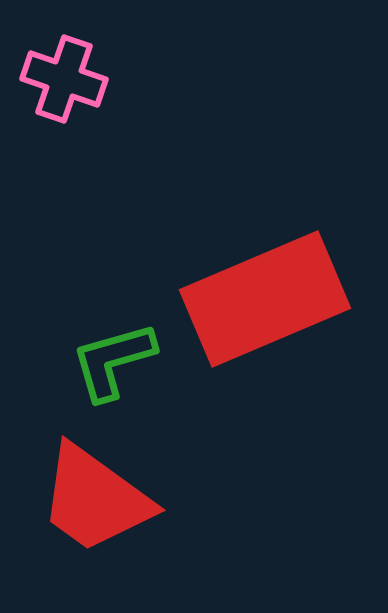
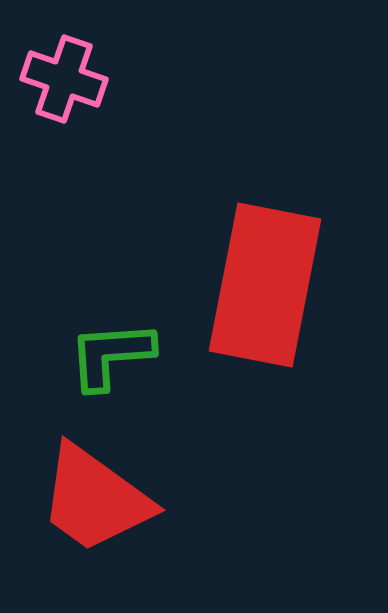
red rectangle: moved 14 px up; rotated 56 degrees counterclockwise
green L-shape: moved 2 px left, 6 px up; rotated 12 degrees clockwise
